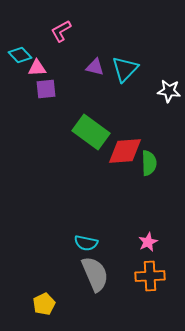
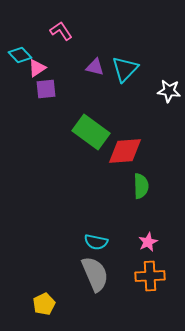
pink L-shape: rotated 85 degrees clockwise
pink triangle: rotated 30 degrees counterclockwise
green semicircle: moved 8 px left, 23 px down
cyan semicircle: moved 10 px right, 1 px up
